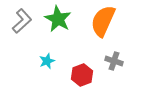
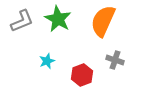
gray L-shape: rotated 20 degrees clockwise
gray cross: moved 1 px right, 1 px up
